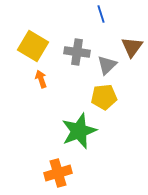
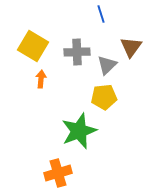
brown triangle: moved 1 px left
gray cross: rotated 10 degrees counterclockwise
orange arrow: rotated 24 degrees clockwise
